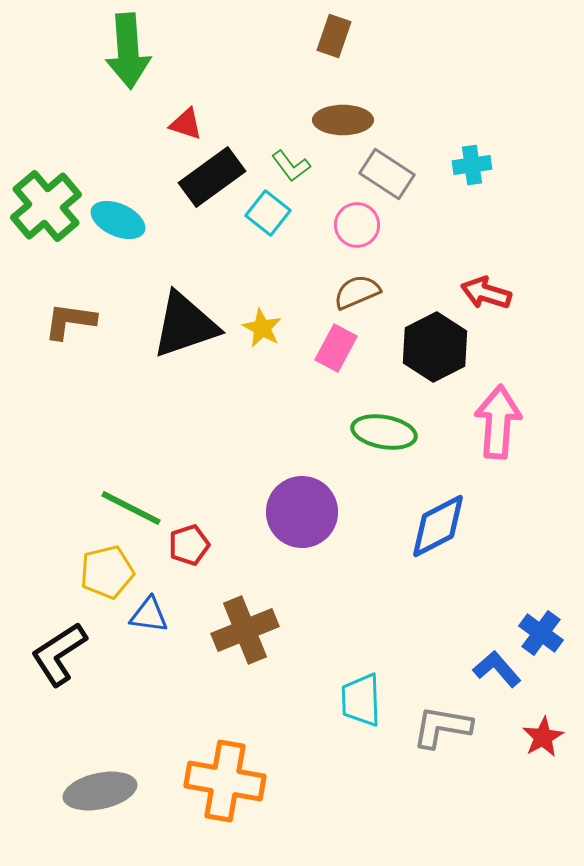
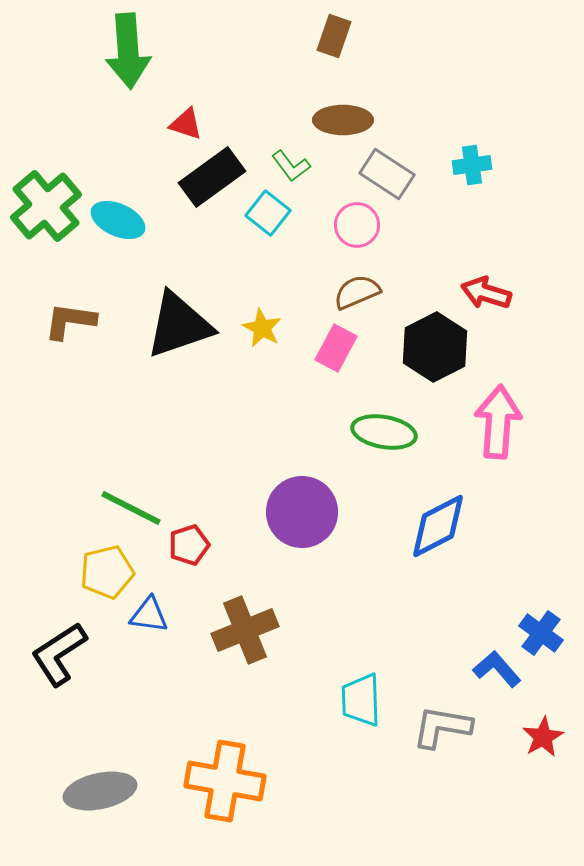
black triangle: moved 6 px left
